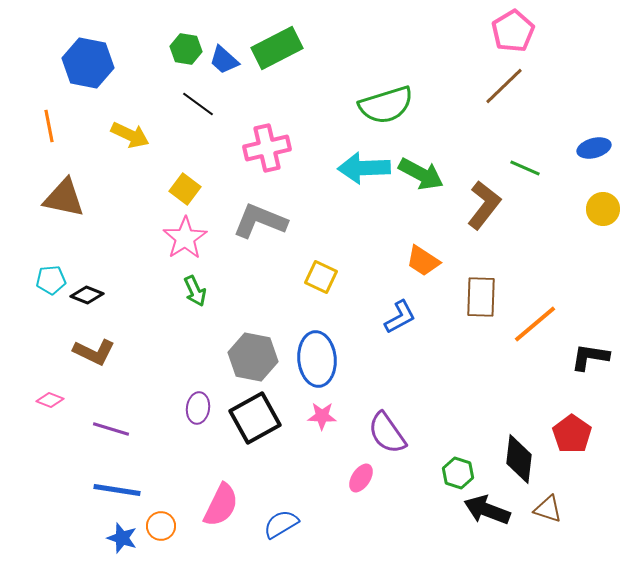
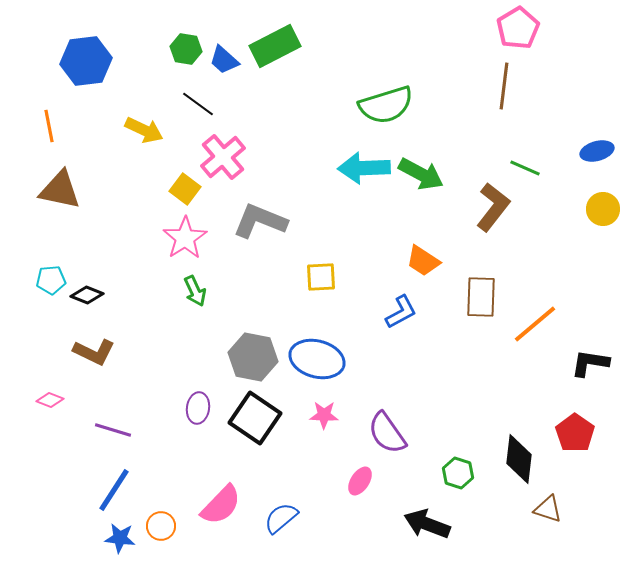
pink pentagon at (513, 31): moved 5 px right, 3 px up
green rectangle at (277, 48): moved 2 px left, 2 px up
blue hexagon at (88, 63): moved 2 px left, 2 px up; rotated 18 degrees counterclockwise
brown line at (504, 86): rotated 39 degrees counterclockwise
yellow arrow at (130, 135): moved 14 px right, 5 px up
pink cross at (267, 148): moved 44 px left, 9 px down; rotated 27 degrees counterclockwise
blue ellipse at (594, 148): moved 3 px right, 3 px down
brown triangle at (64, 198): moved 4 px left, 8 px up
brown L-shape at (484, 205): moved 9 px right, 2 px down
yellow square at (321, 277): rotated 28 degrees counterclockwise
blue L-shape at (400, 317): moved 1 px right, 5 px up
black L-shape at (590, 357): moved 6 px down
blue ellipse at (317, 359): rotated 70 degrees counterclockwise
pink star at (322, 416): moved 2 px right, 1 px up
black square at (255, 418): rotated 27 degrees counterclockwise
purple line at (111, 429): moved 2 px right, 1 px down
red pentagon at (572, 434): moved 3 px right, 1 px up
pink ellipse at (361, 478): moved 1 px left, 3 px down
blue line at (117, 490): moved 3 px left; rotated 66 degrees counterclockwise
pink semicircle at (221, 505): rotated 18 degrees clockwise
black arrow at (487, 510): moved 60 px left, 14 px down
blue semicircle at (281, 524): moved 6 px up; rotated 9 degrees counterclockwise
blue star at (122, 538): moved 2 px left; rotated 12 degrees counterclockwise
